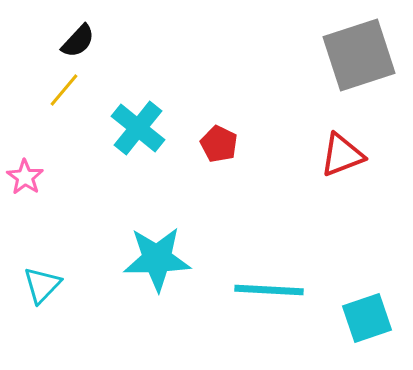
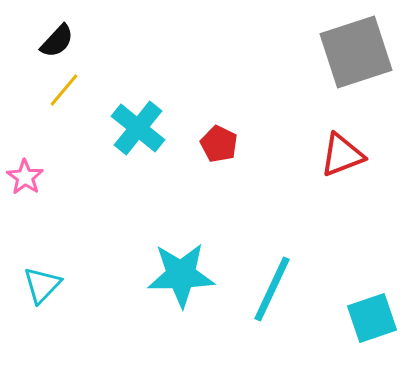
black semicircle: moved 21 px left
gray square: moved 3 px left, 3 px up
cyan star: moved 24 px right, 16 px down
cyan line: moved 3 px right, 1 px up; rotated 68 degrees counterclockwise
cyan square: moved 5 px right
